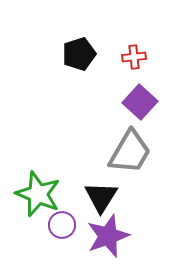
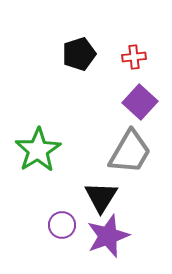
green star: moved 44 px up; rotated 18 degrees clockwise
